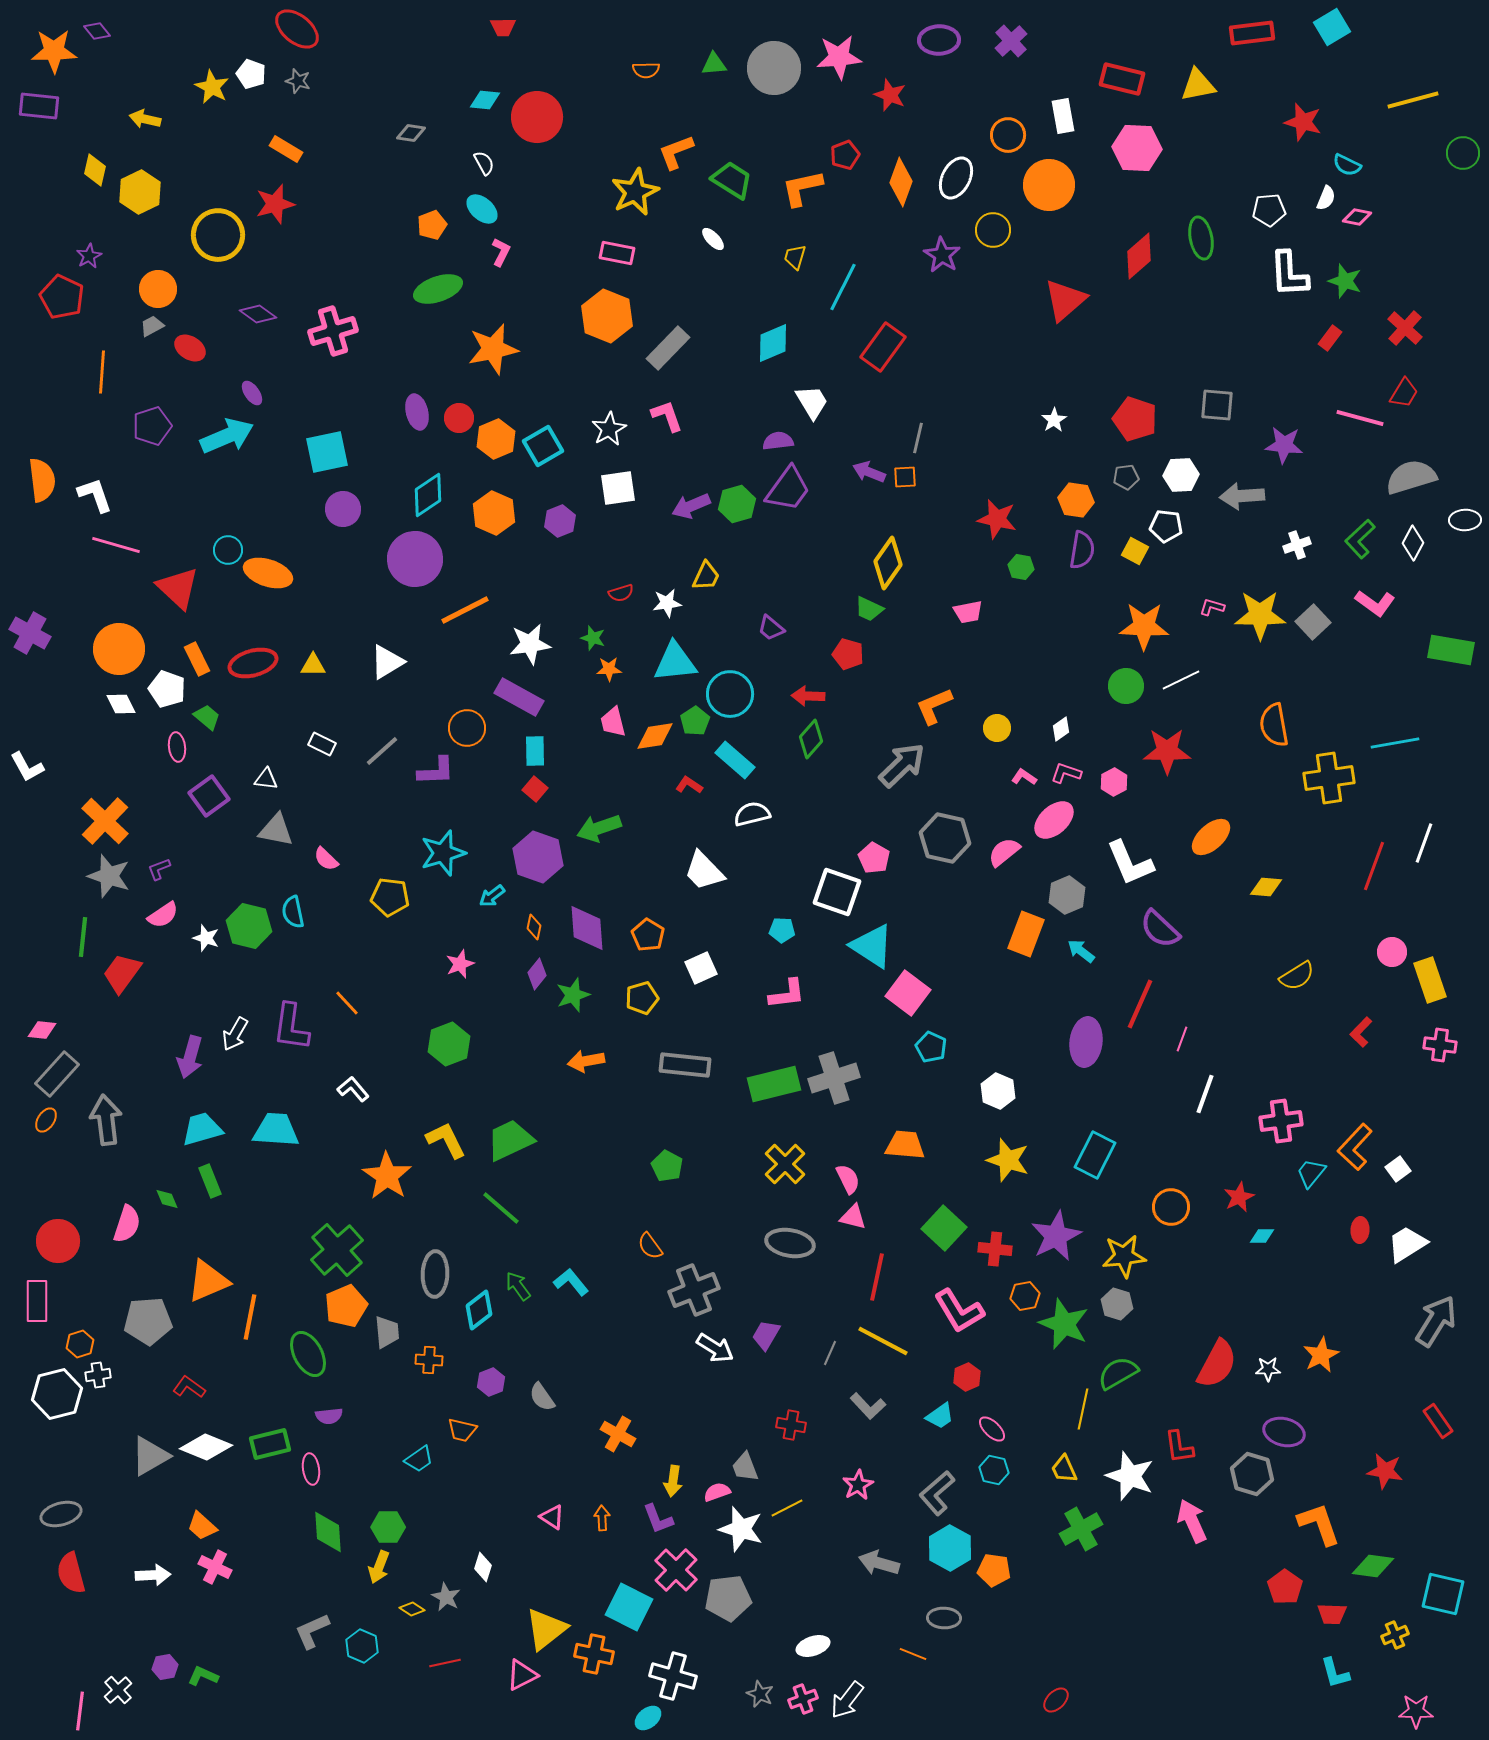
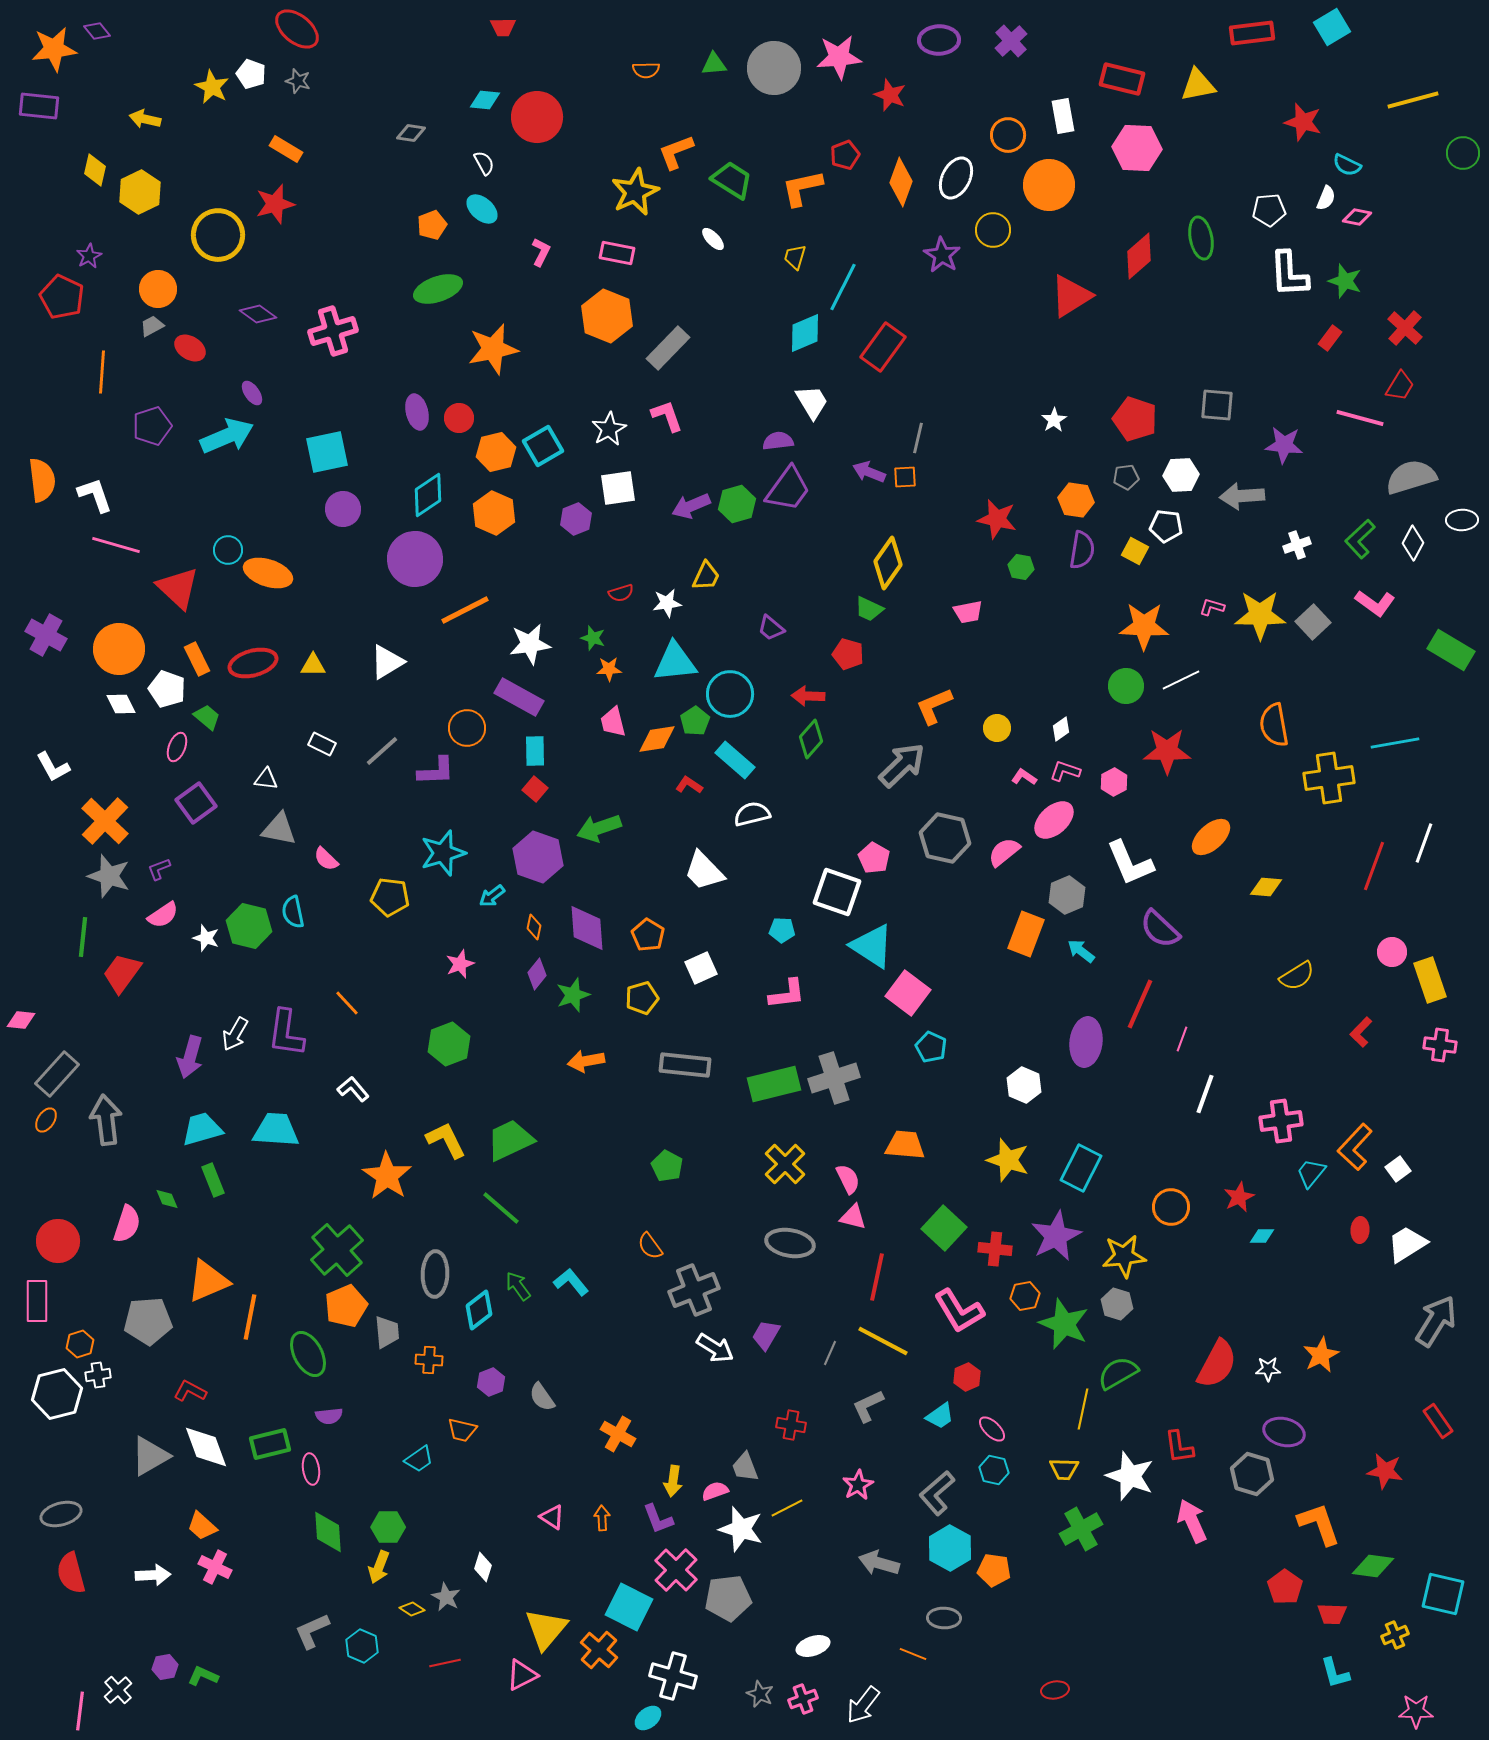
orange star at (54, 51): moved 2 px up; rotated 6 degrees counterclockwise
pink L-shape at (501, 252): moved 40 px right
red triangle at (1065, 300): moved 6 px right, 4 px up; rotated 9 degrees clockwise
cyan diamond at (773, 343): moved 32 px right, 10 px up
red trapezoid at (1404, 393): moved 4 px left, 7 px up
orange hexagon at (496, 439): moved 13 px down; rotated 9 degrees clockwise
white ellipse at (1465, 520): moved 3 px left
purple hexagon at (560, 521): moved 16 px right, 2 px up
purple cross at (30, 633): moved 16 px right, 2 px down
green rectangle at (1451, 650): rotated 21 degrees clockwise
orange diamond at (655, 736): moved 2 px right, 3 px down
pink ellipse at (177, 747): rotated 28 degrees clockwise
white L-shape at (27, 767): moved 26 px right
pink L-shape at (1066, 773): moved 1 px left, 2 px up
purple square at (209, 796): moved 13 px left, 7 px down
gray triangle at (276, 830): moved 3 px right, 1 px up
purple L-shape at (291, 1027): moved 5 px left, 6 px down
pink diamond at (42, 1030): moved 21 px left, 10 px up
white hexagon at (998, 1091): moved 26 px right, 6 px up
cyan rectangle at (1095, 1155): moved 14 px left, 13 px down
green rectangle at (210, 1181): moved 3 px right, 1 px up
red L-shape at (189, 1387): moved 1 px right, 4 px down; rotated 8 degrees counterclockwise
gray L-shape at (868, 1406): rotated 108 degrees clockwise
white diamond at (206, 1447): rotated 48 degrees clockwise
yellow trapezoid at (1064, 1469): rotated 64 degrees counterclockwise
pink semicircle at (717, 1492): moved 2 px left, 1 px up
yellow triangle at (546, 1629): rotated 12 degrees counterclockwise
orange cross at (594, 1654): moved 5 px right, 4 px up; rotated 30 degrees clockwise
white arrow at (847, 1700): moved 16 px right, 5 px down
red ellipse at (1056, 1700): moved 1 px left, 10 px up; rotated 36 degrees clockwise
